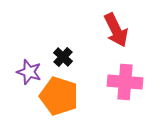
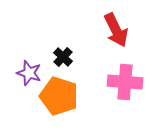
purple star: moved 1 px down
